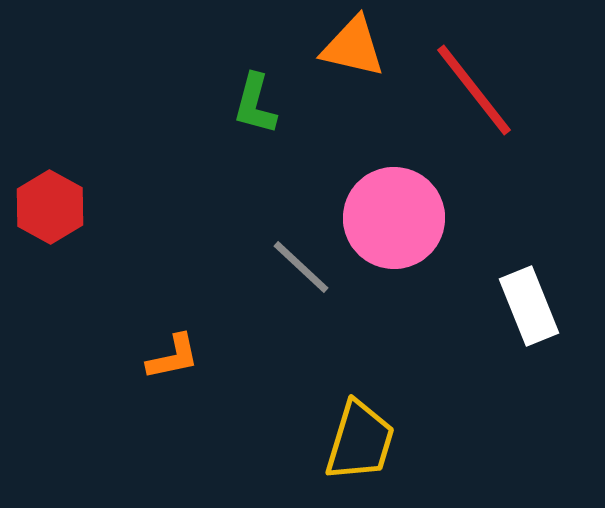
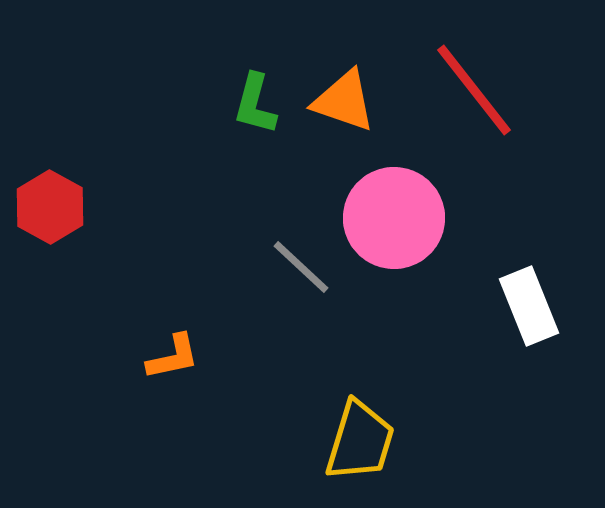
orange triangle: moved 9 px left, 54 px down; rotated 6 degrees clockwise
